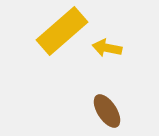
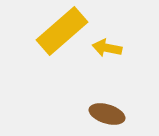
brown ellipse: moved 3 px down; rotated 40 degrees counterclockwise
